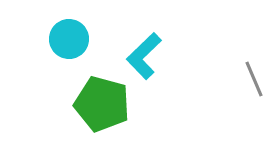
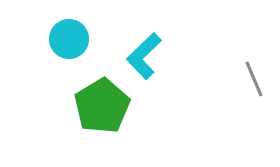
green pentagon: moved 2 px down; rotated 26 degrees clockwise
